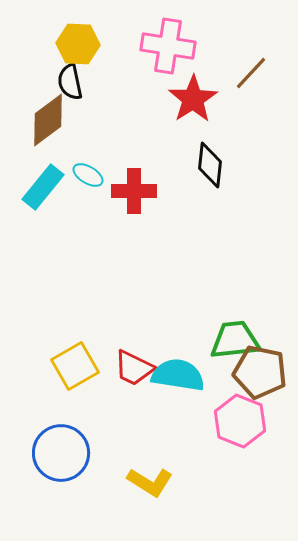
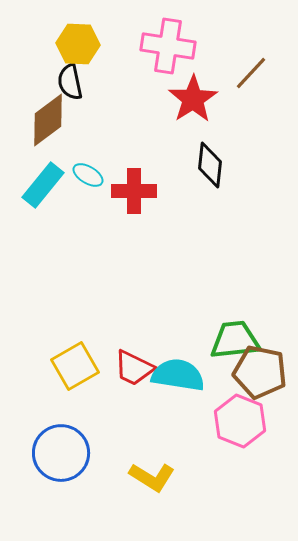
cyan rectangle: moved 2 px up
yellow L-shape: moved 2 px right, 5 px up
